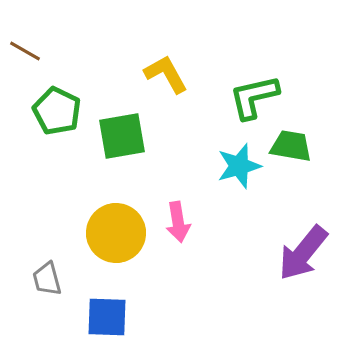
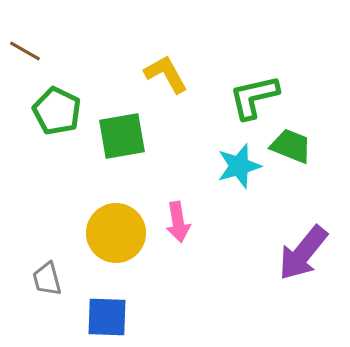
green trapezoid: rotated 12 degrees clockwise
